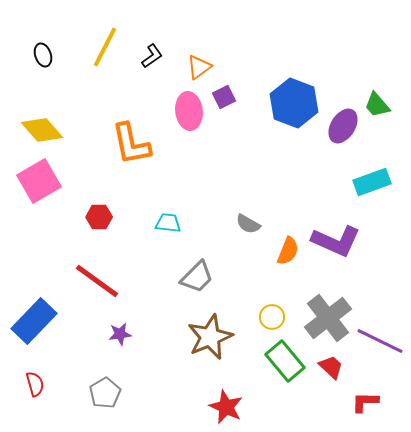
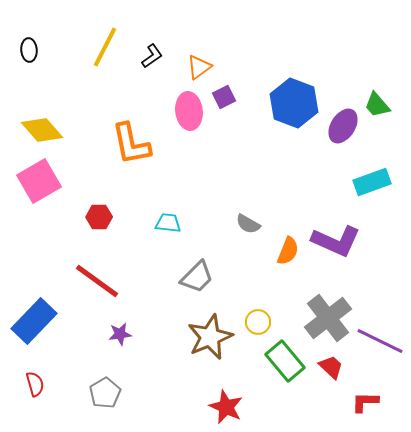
black ellipse: moved 14 px left, 5 px up; rotated 15 degrees clockwise
yellow circle: moved 14 px left, 5 px down
